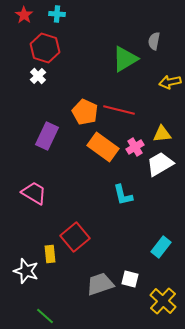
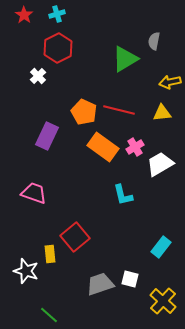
cyan cross: rotated 21 degrees counterclockwise
red hexagon: moved 13 px right; rotated 16 degrees clockwise
orange pentagon: moved 1 px left
yellow triangle: moved 21 px up
pink trapezoid: rotated 12 degrees counterclockwise
green line: moved 4 px right, 1 px up
